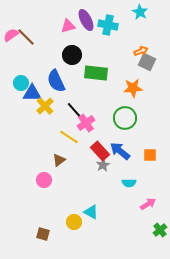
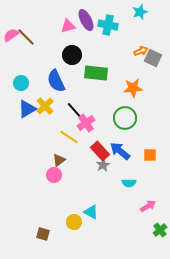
cyan star: rotated 21 degrees clockwise
gray square: moved 6 px right, 4 px up
blue triangle: moved 5 px left, 16 px down; rotated 30 degrees counterclockwise
pink circle: moved 10 px right, 5 px up
pink arrow: moved 2 px down
